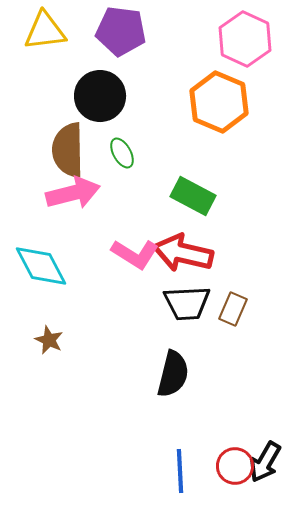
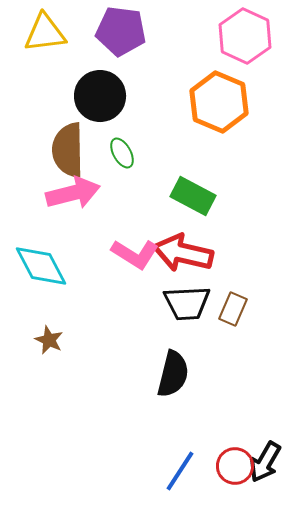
yellow triangle: moved 2 px down
pink hexagon: moved 3 px up
blue line: rotated 36 degrees clockwise
